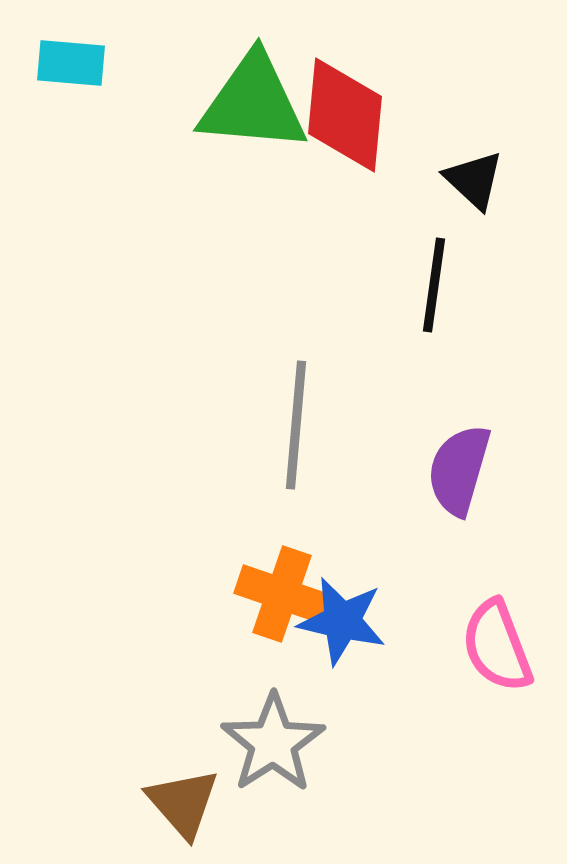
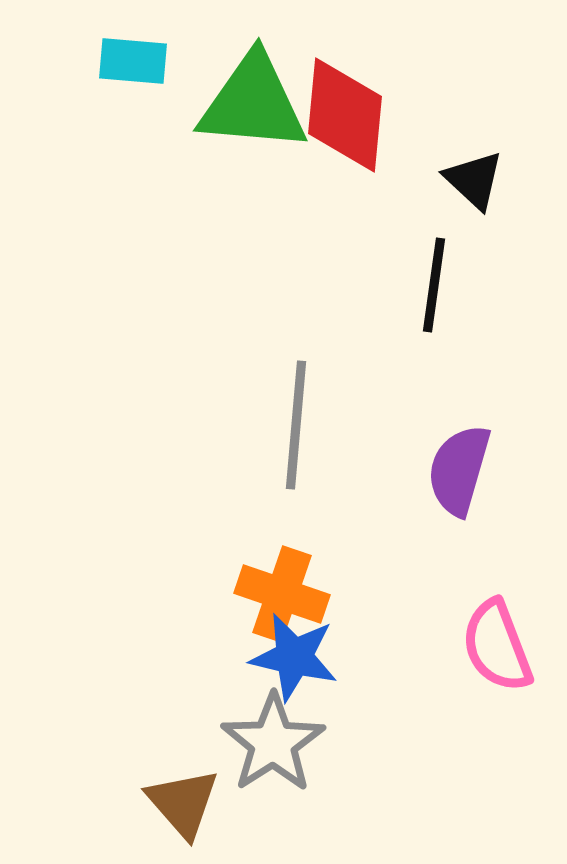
cyan rectangle: moved 62 px right, 2 px up
blue star: moved 48 px left, 36 px down
